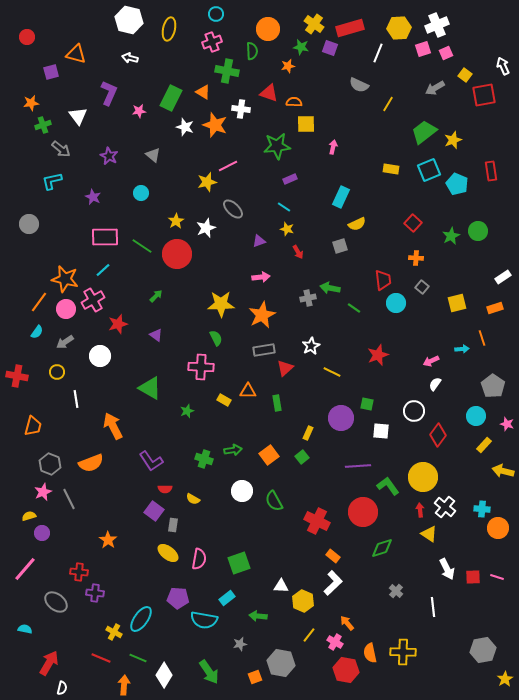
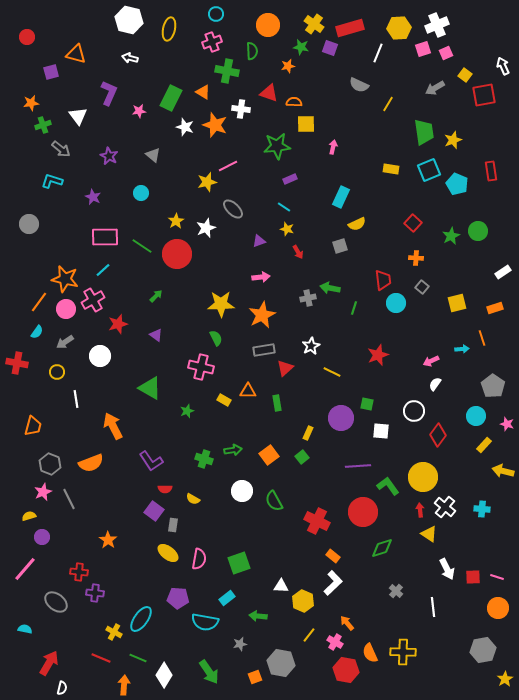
orange circle at (268, 29): moved 4 px up
green trapezoid at (424, 132): rotated 120 degrees clockwise
cyan L-shape at (52, 181): rotated 30 degrees clockwise
white rectangle at (503, 277): moved 5 px up
green line at (354, 308): rotated 72 degrees clockwise
pink cross at (201, 367): rotated 10 degrees clockwise
red cross at (17, 376): moved 13 px up
orange circle at (498, 528): moved 80 px down
purple circle at (42, 533): moved 4 px down
cyan semicircle at (204, 620): moved 1 px right, 2 px down
orange semicircle at (370, 653): rotated 12 degrees counterclockwise
